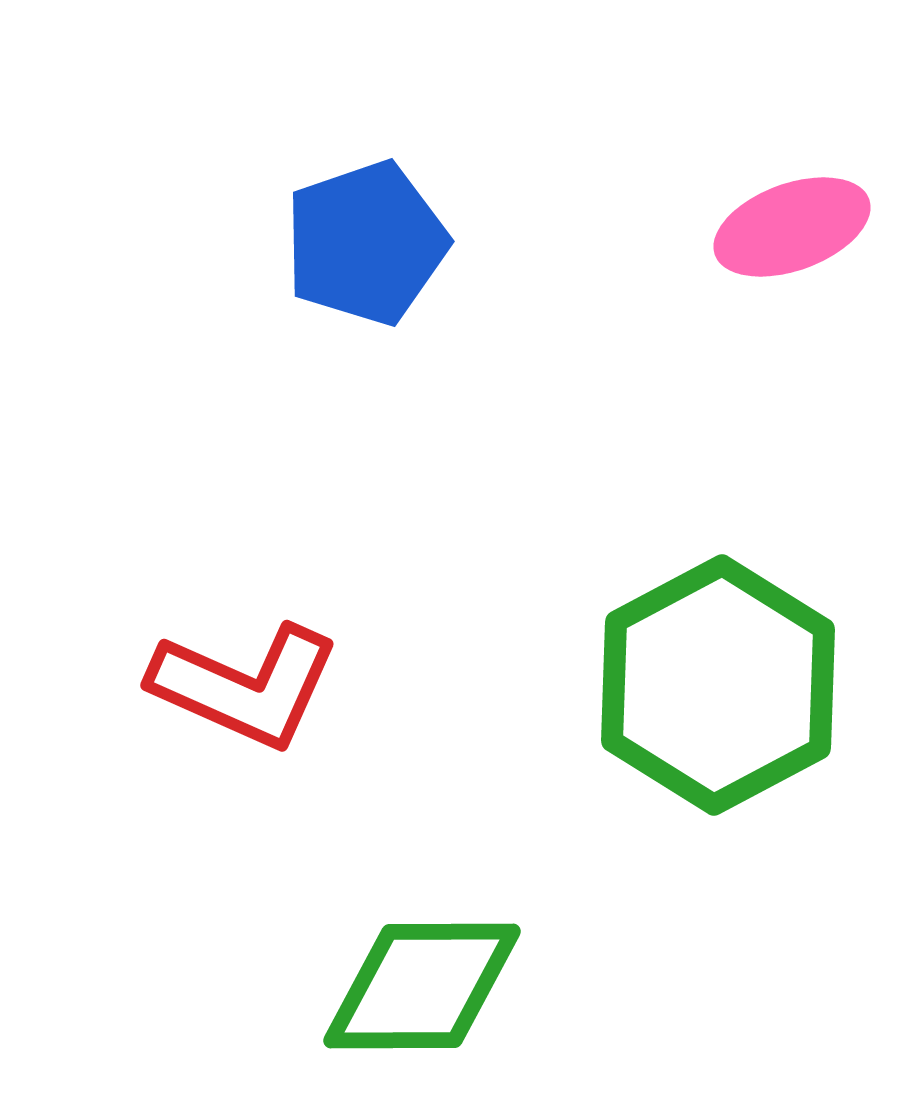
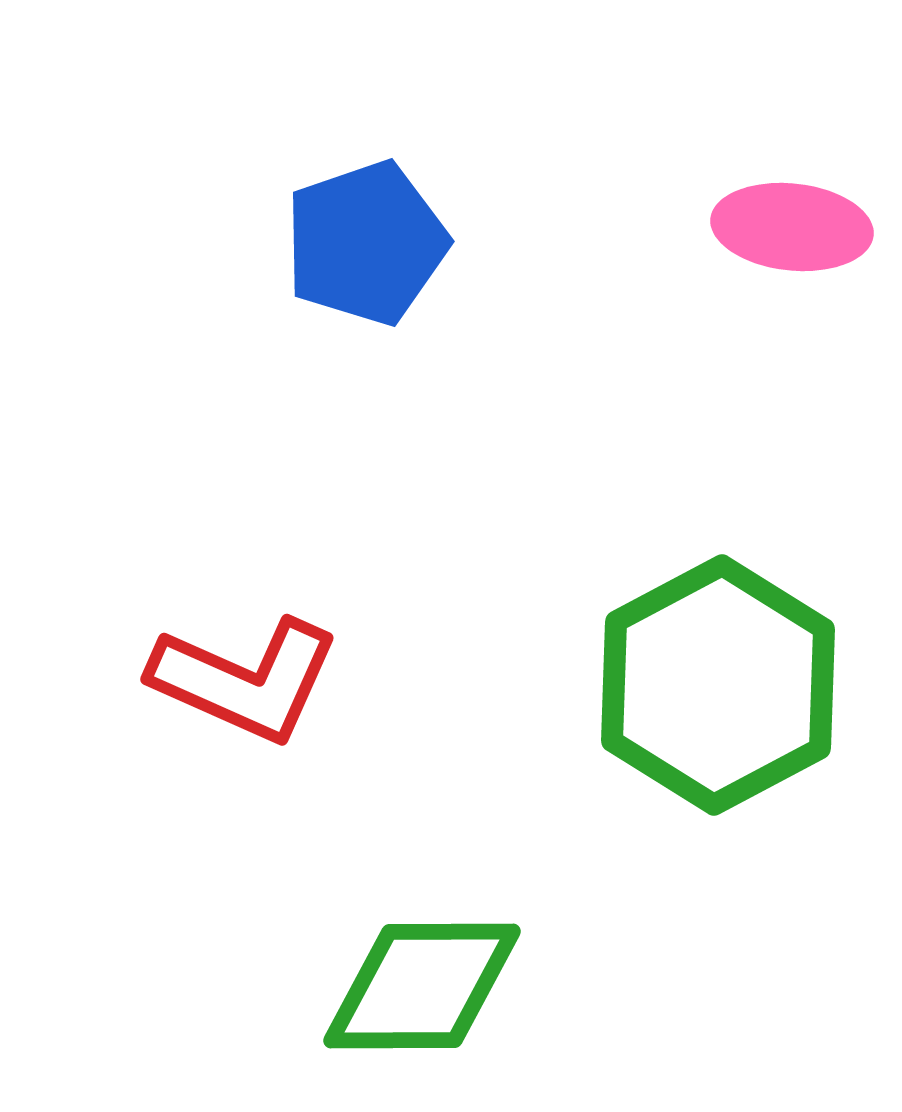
pink ellipse: rotated 26 degrees clockwise
red L-shape: moved 6 px up
